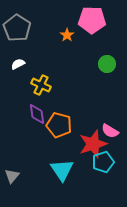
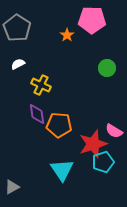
green circle: moved 4 px down
orange pentagon: rotated 10 degrees counterclockwise
pink semicircle: moved 4 px right
gray triangle: moved 11 px down; rotated 21 degrees clockwise
